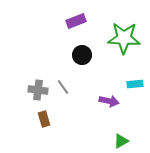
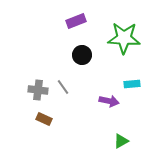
cyan rectangle: moved 3 px left
brown rectangle: rotated 49 degrees counterclockwise
